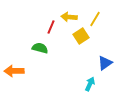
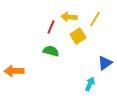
yellow square: moved 3 px left
green semicircle: moved 11 px right, 3 px down
